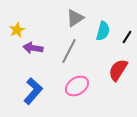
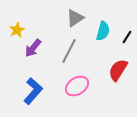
purple arrow: rotated 60 degrees counterclockwise
